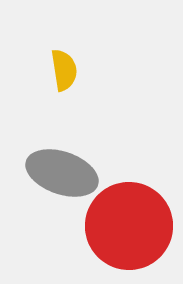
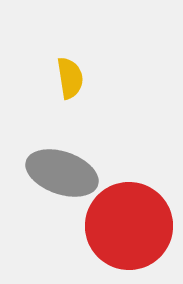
yellow semicircle: moved 6 px right, 8 px down
